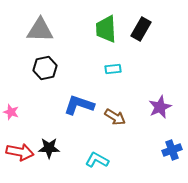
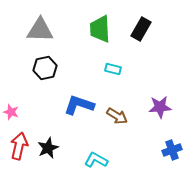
green trapezoid: moved 6 px left
cyan rectangle: rotated 21 degrees clockwise
purple star: rotated 20 degrees clockwise
brown arrow: moved 2 px right, 1 px up
black star: moved 1 px left; rotated 25 degrees counterclockwise
red arrow: moved 1 px left, 6 px up; rotated 88 degrees counterclockwise
cyan L-shape: moved 1 px left
